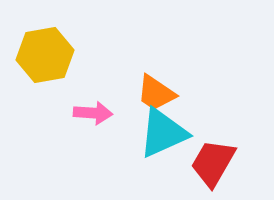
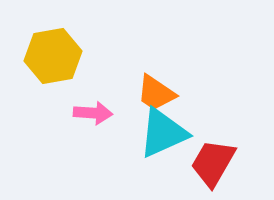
yellow hexagon: moved 8 px right, 1 px down
